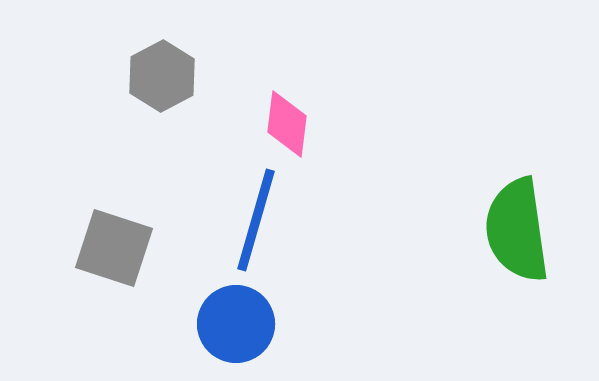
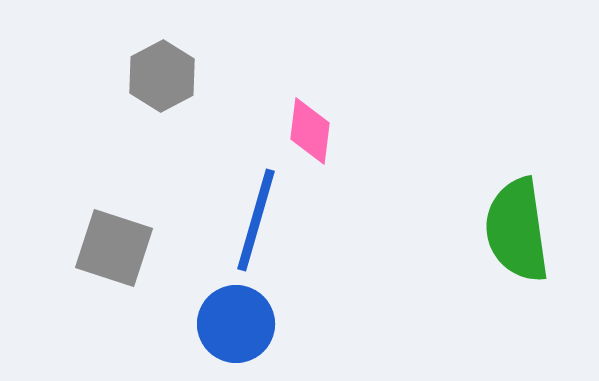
pink diamond: moved 23 px right, 7 px down
